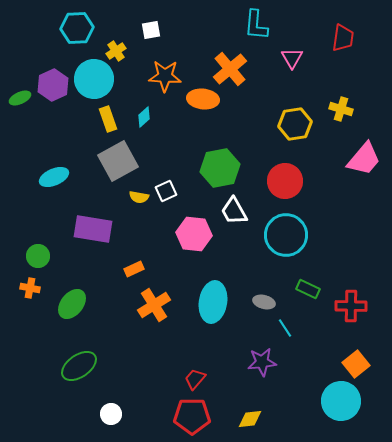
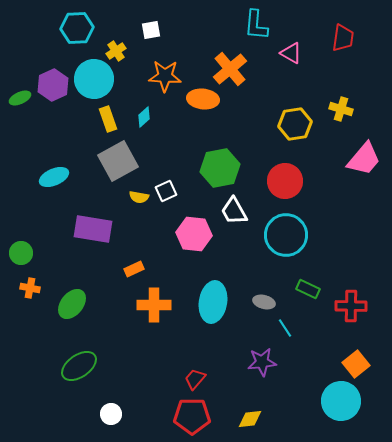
pink triangle at (292, 58): moved 1 px left, 5 px up; rotated 30 degrees counterclockwise
green circle at (38, 256): moved 17 px left, 3 px up
orange cross at (154, 305): rotated 32 degrees clockwise
